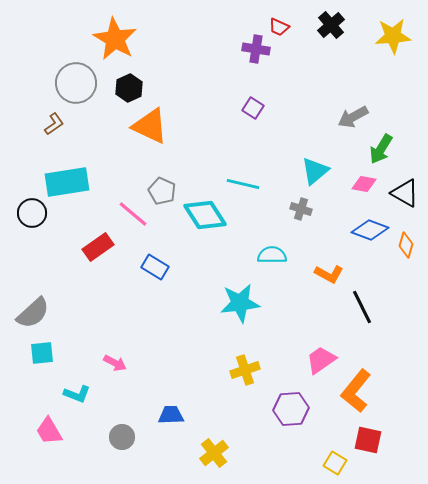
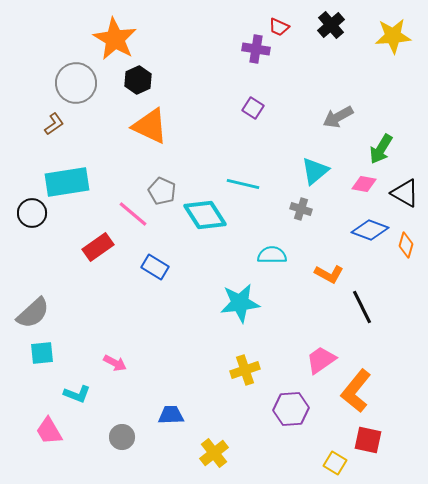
black hexagon at (129, 88): moved 9 px right, 8 px up
gray arrow at (353, 117): moved 15 px left
